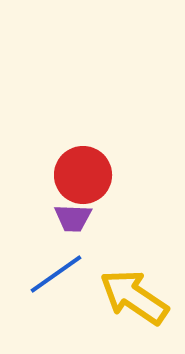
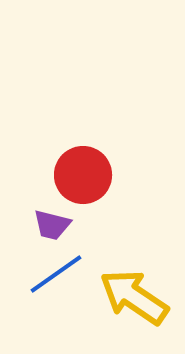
purple trapezoid: moved 21 px left, 7 px down; rotated 12 degrees clockwise
